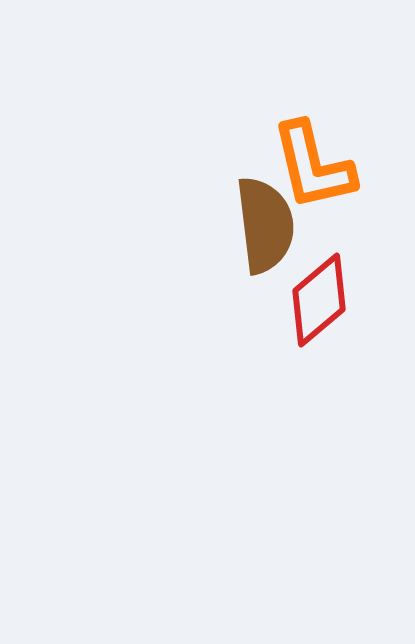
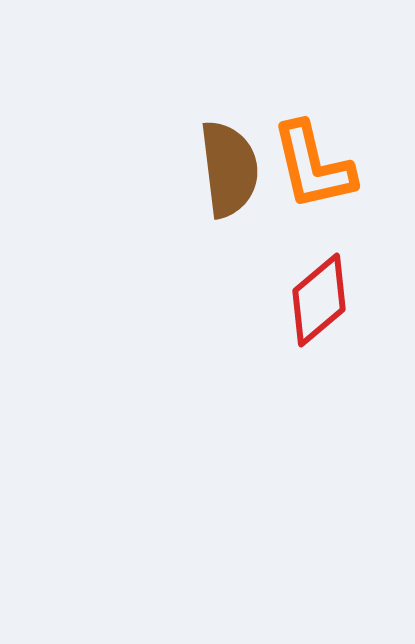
brown semicircle: moved 36 px left, 56 px up
